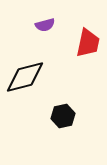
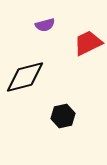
red trapezoid: rotated 128 degrees counterclockwise
